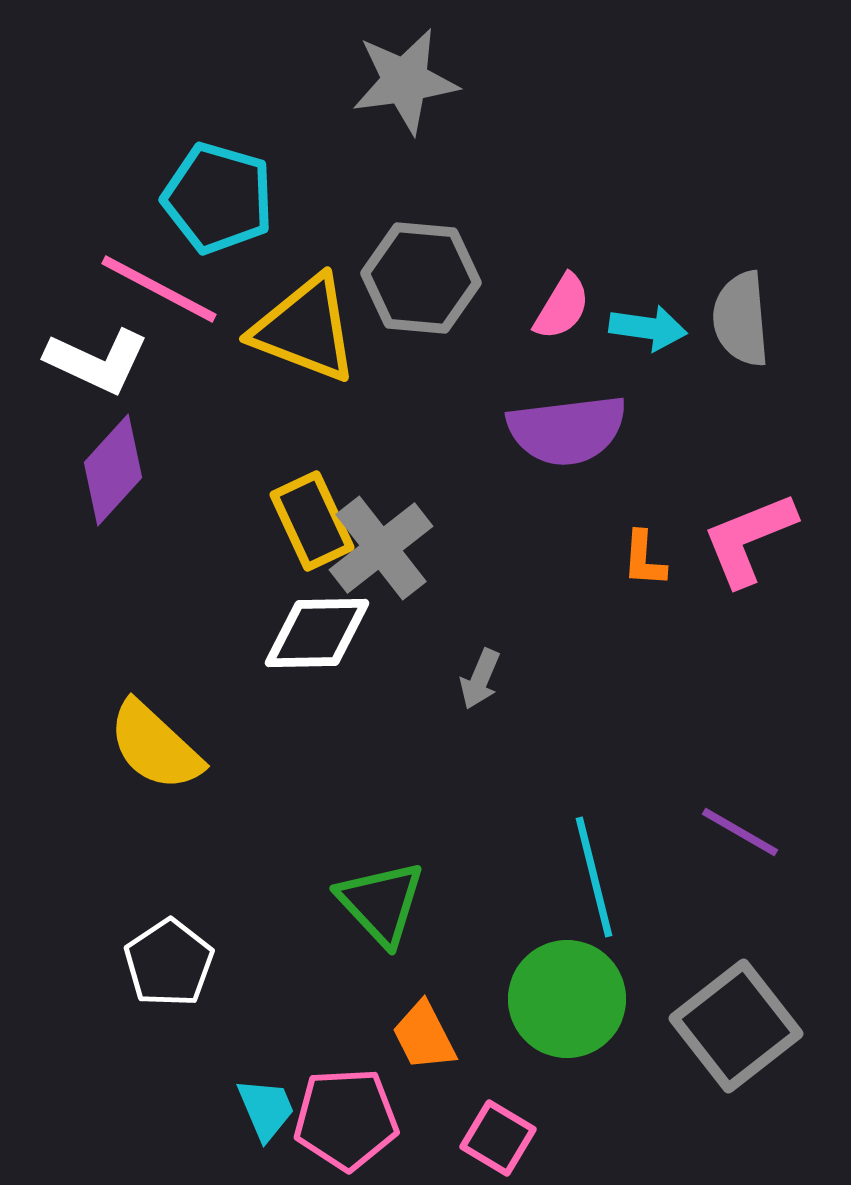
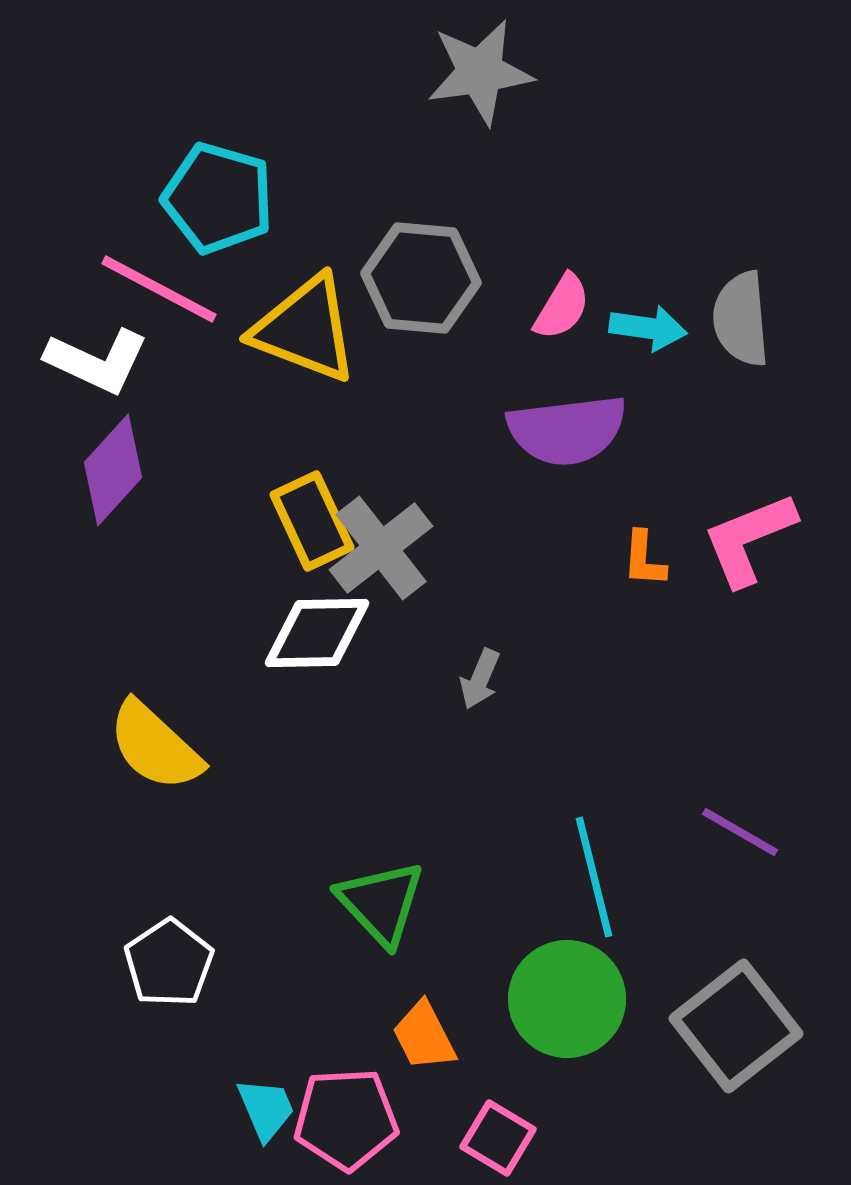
gray star: moved 75 px right, 9 px up
